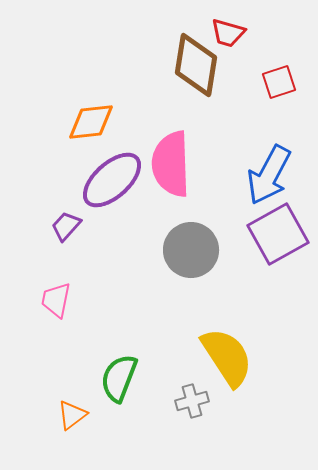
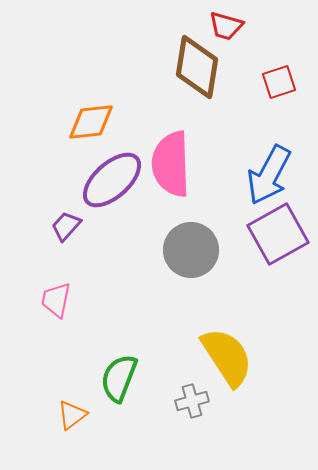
red trapezoid: moved 2 px left, 7 px up
brown diamond: moved 1 px right, 2 px down
